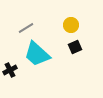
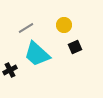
yellow circle: moved 7 px left
